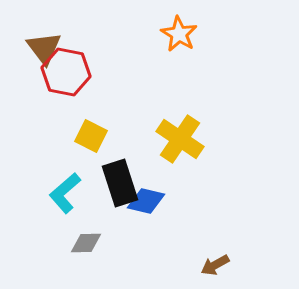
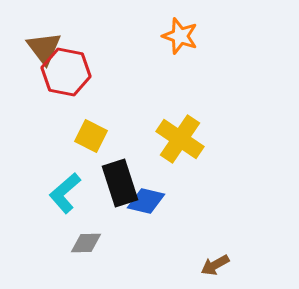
orange star: moved 1 px right, 2 px down; rotated 12 degrees counterclockwise
